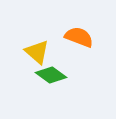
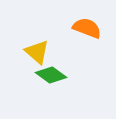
orange semicircle: moved 8 px right, 9 px up
